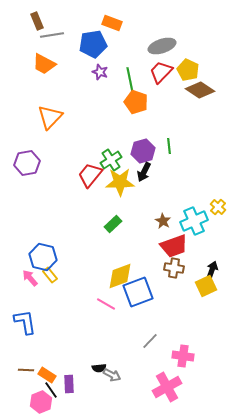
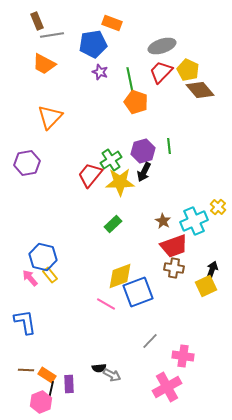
brown diamond at (200, 90): rotated 16 degrees clockwise
black line at (51, 390): rotated 48 degrees clockwise
